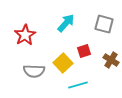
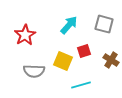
cyan arrow: moved 3 px right, 2 px down
yellow square: moved 2 px up; rotated 24 degrees counterclockwise
cyan line: moved 3 px right
